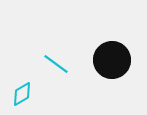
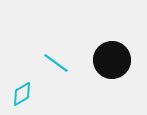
cyan line: moved 1 px up
